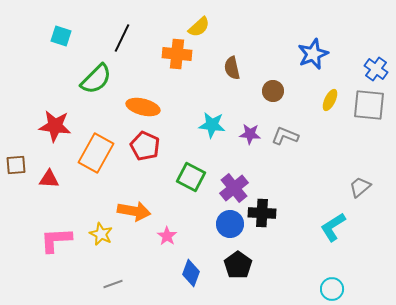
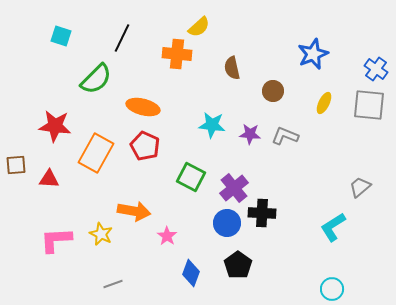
yellow ellipse: moved 6 px left, 3 px down
blue circle: moved 3 px left, 1 px up
